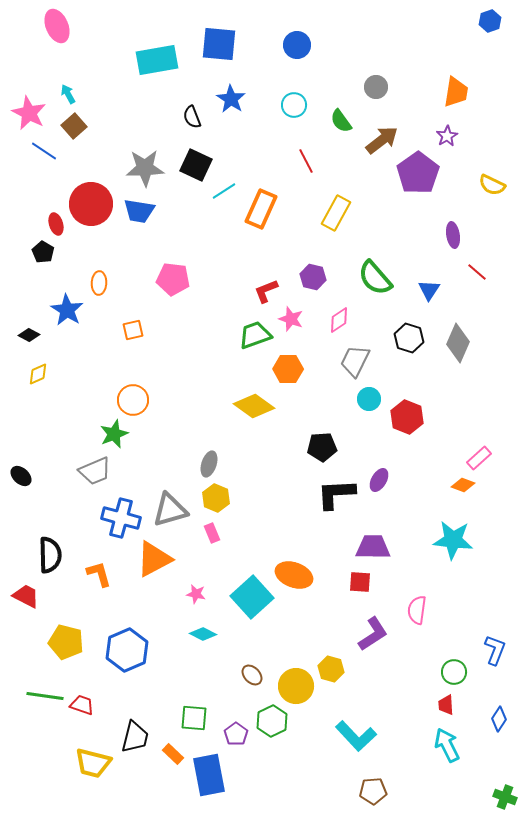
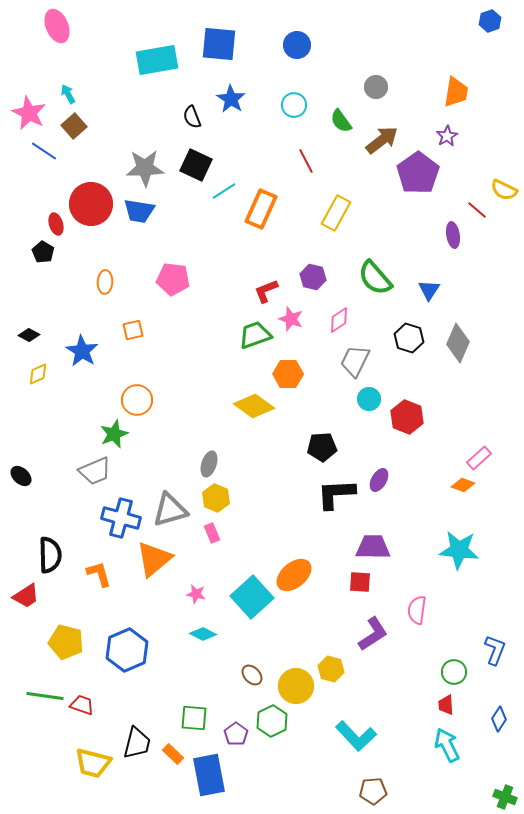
yellow semicircle at (492, 185): moved 12 px right, 5 px down
red line at (477, 272): moved 62 px up
orange ellipse at (99, 283): moved 6 px right, 1 px up
blue star at (67, 310): moved 15 px right, 41 px down
orange hexagon at (288, 369): moved 5 px down
orange circle at (133, 400): moved 4 px right
cyan star at (453, 540): moved 6 px right, 10 px down
orange triangle at (154, 559): rotated 12 degrees counterclockwise
orange ellipse at (294, 575): rotated 60 degrees counterclockwise
red trapezoid at (26, 596): rotated 120 degrees clockwise
black trapezoid at (135, 737): moved 2 px right, 6 px down
